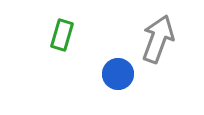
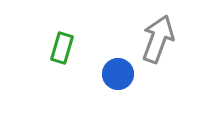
green rectangle: moved 13 px down
